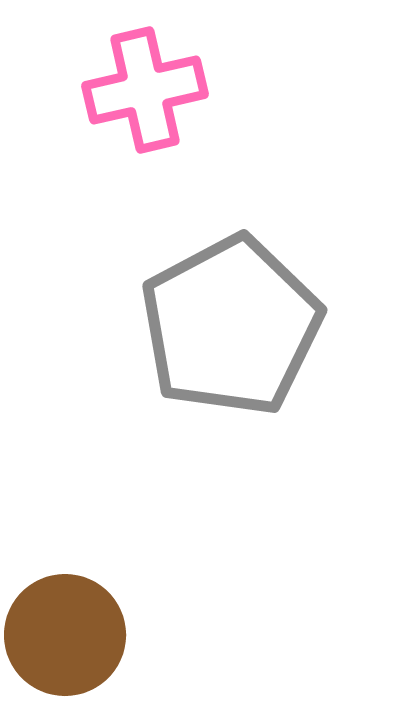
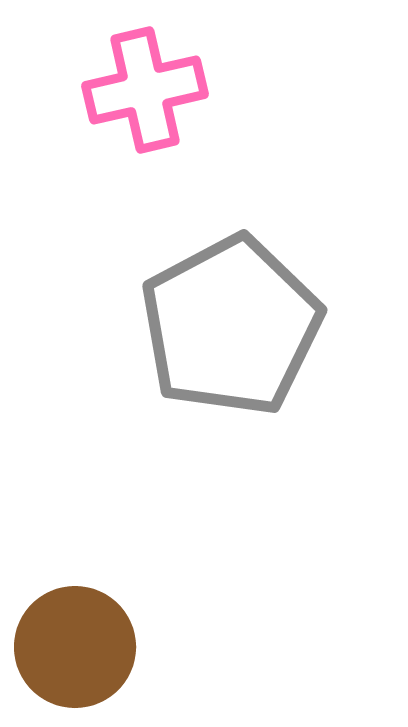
brown circle: moved 10 px right, 12 px down
